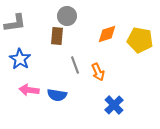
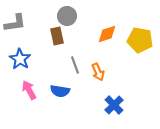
brown rectangle: rotated 18 degrees counterclockwise
pink arrow: rotated 54 degrees clockwise
blue semicircle: moved 3 px right, 4 px up
